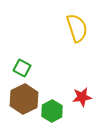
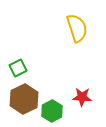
green square: moved 4 px left; rotated 36 degrees clockwise
red star: rotated 12 degrees clockwise
